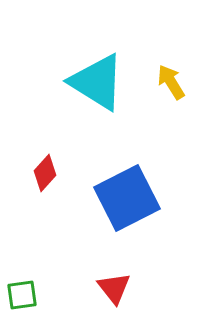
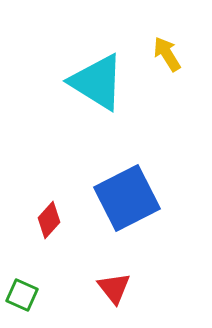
yellow arrow: moved 4 px left, 28 px up
red diamond: moved 4 px right, 47 px down
green square: rotated 32 degrees clockwise
